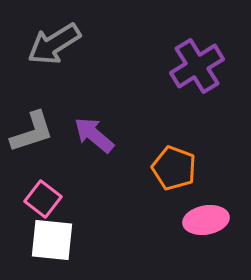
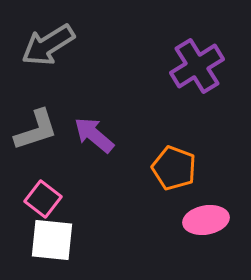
gray arrow: moved 6 px left, 1 px down
gray L-shape: moved 4 px right, 2 px up
